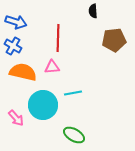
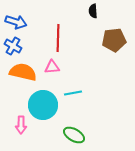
pink arrow: moved 5 px right, 7 px down; rotated 42 degrees clockwise
